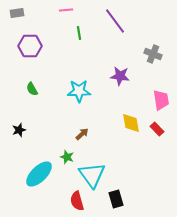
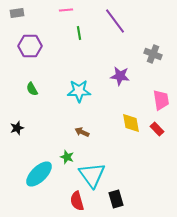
black star: moved 2 px left, 2 px up
brown arrow: moved 2 px up; rotated 112 degrees counterclockwise
